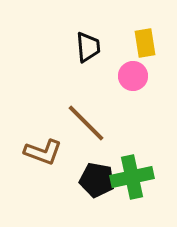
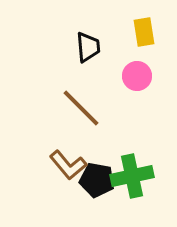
yellow rectangle: moved 1 px left, 11 px up
pink circle: moved 4 px right
brown line: moved 5 px left, 15 px up
brown L-shape: moved 25 px right, 13 px down; rotated 30 degrees clockwise
green cross: moved 1 px up
